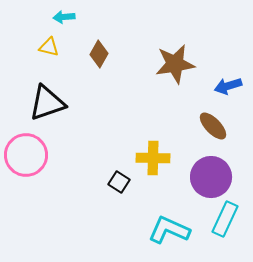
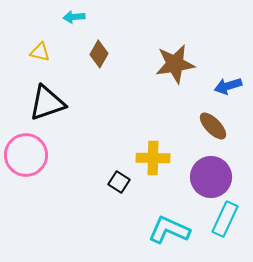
cyan arrow: moved 10 px right
yellow triangle: moved 9 px left, 5 px down
